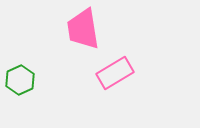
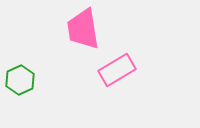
pink rectangle: moved 2 px right, 3 px up
